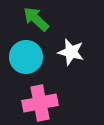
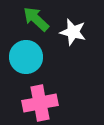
white star: moved 2 px right, 20 px up
